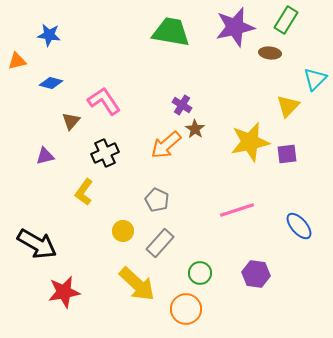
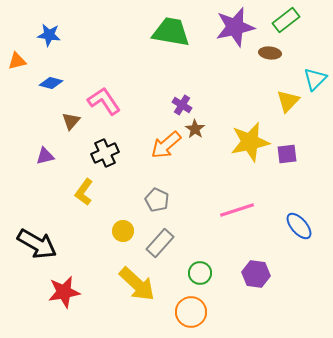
green rectangle: rotated 20 degrees clockwise
yellow triangle: moved 5 px up
orange circle: moved 5 px right, 3 px down
